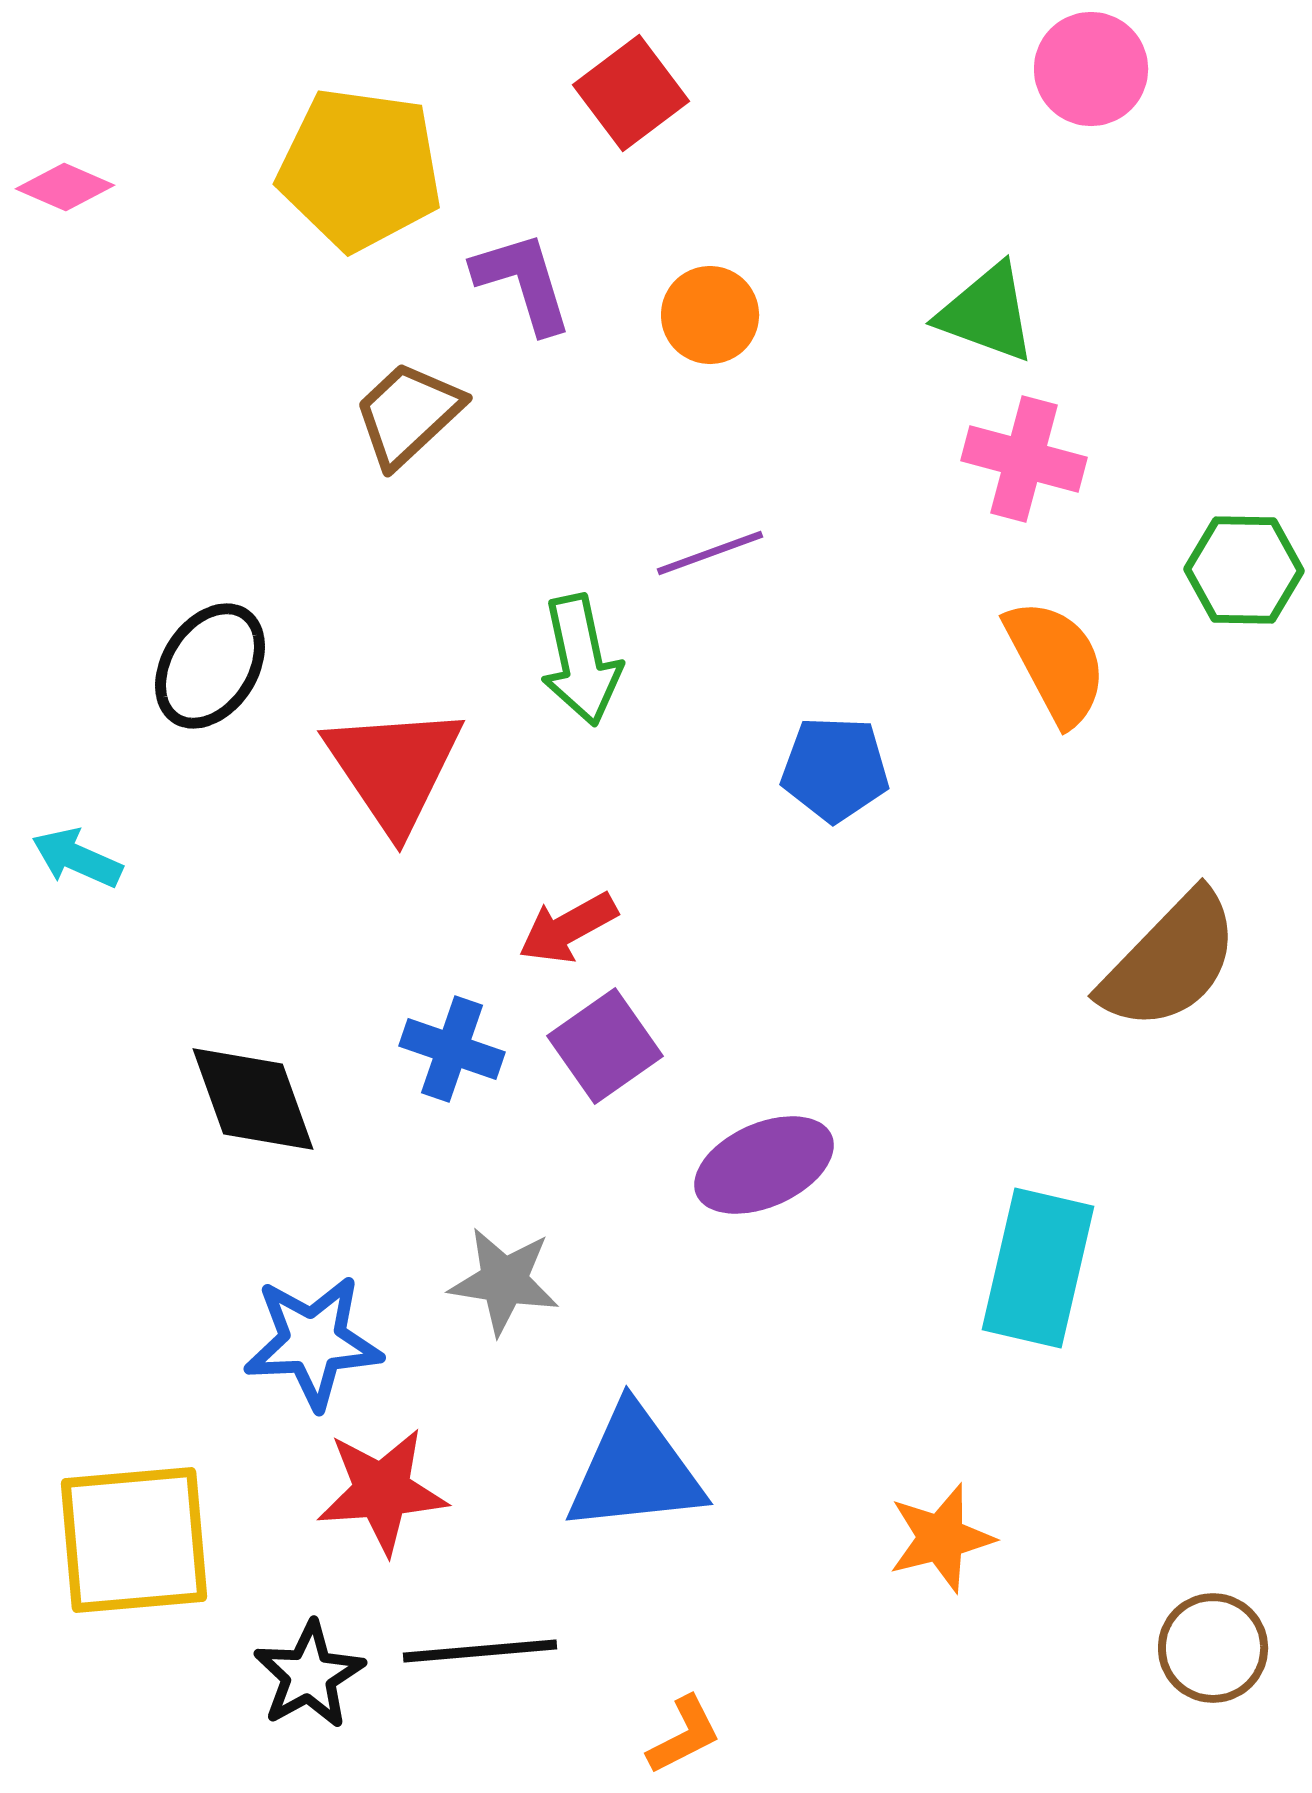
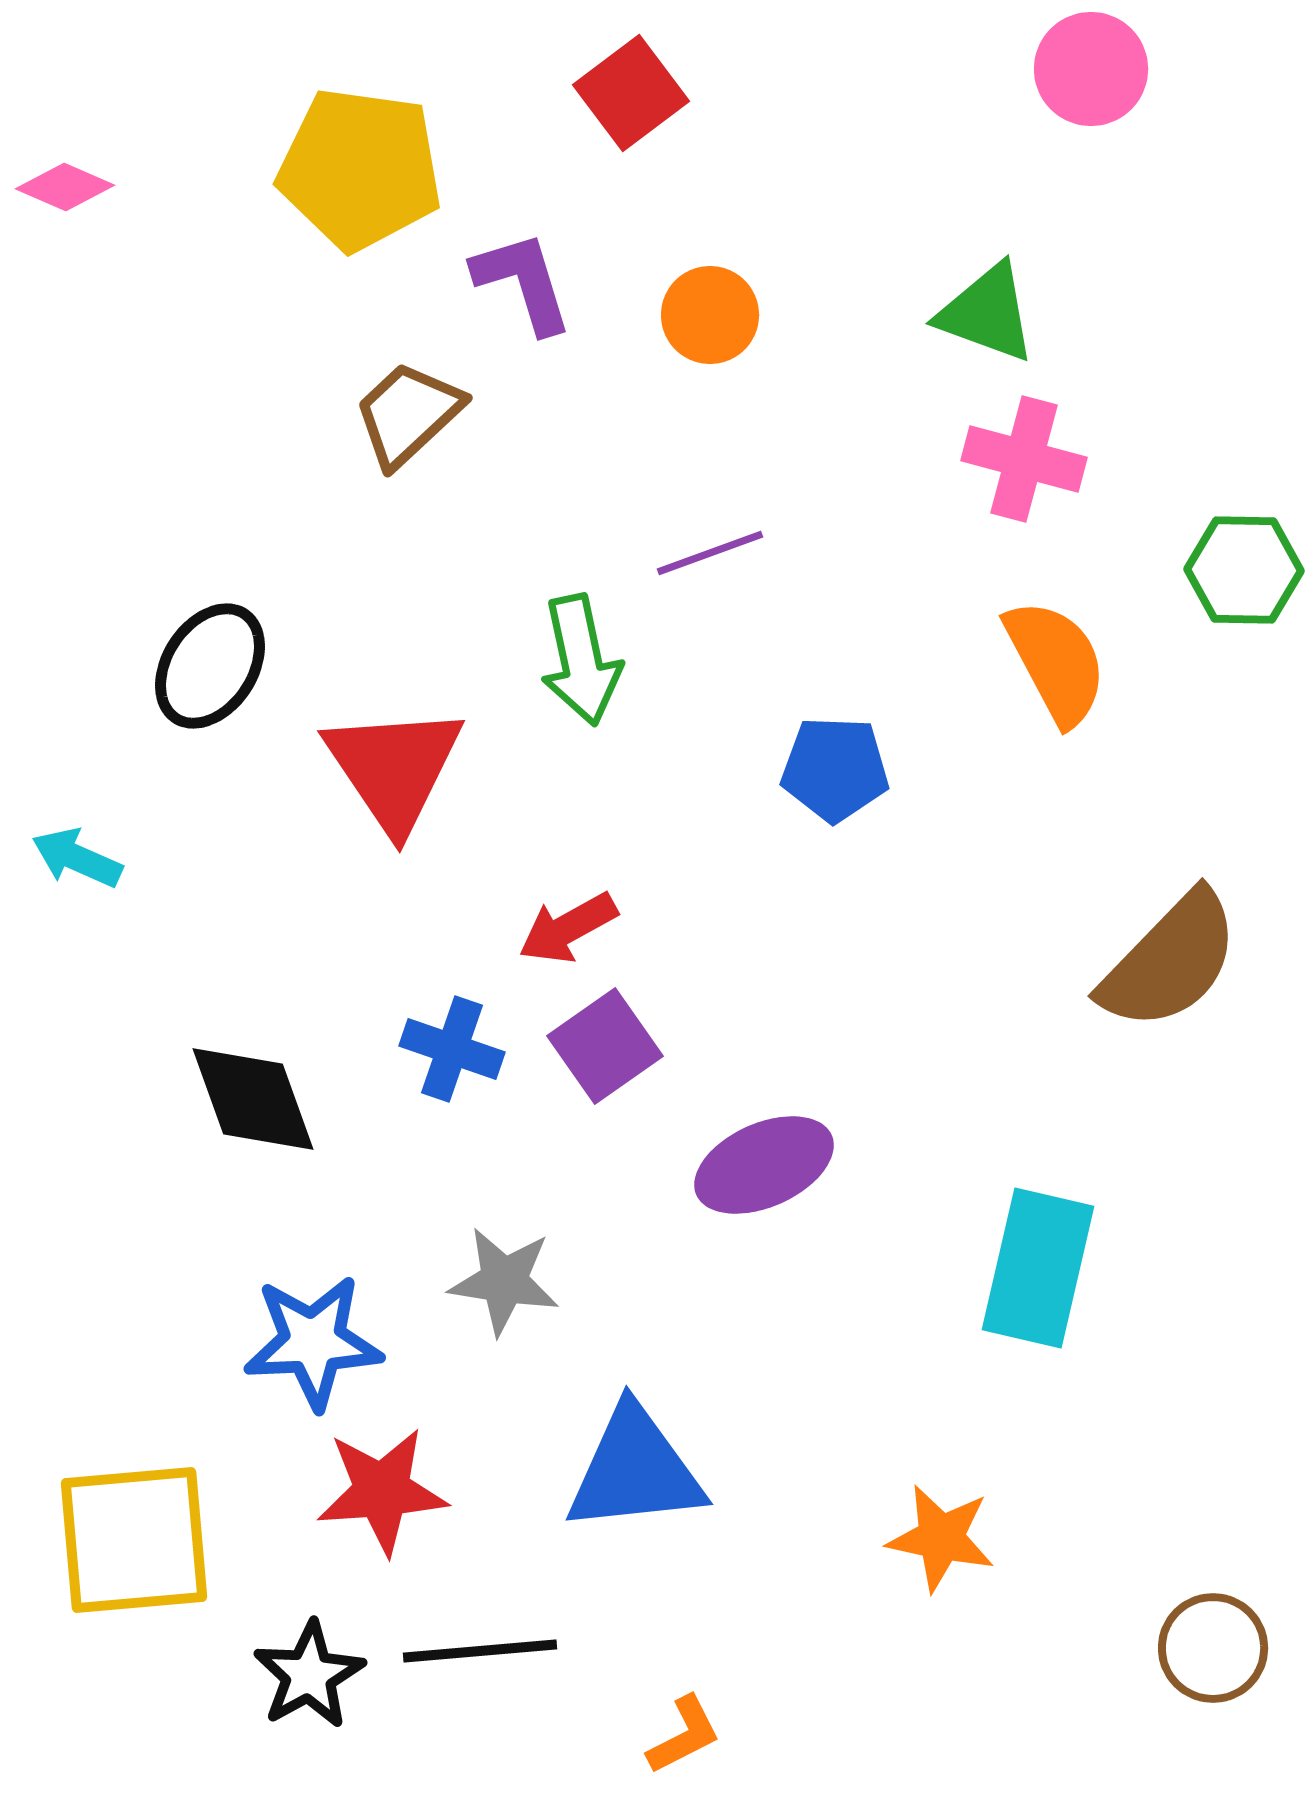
orange star: rotated 26 degrees clockwise
